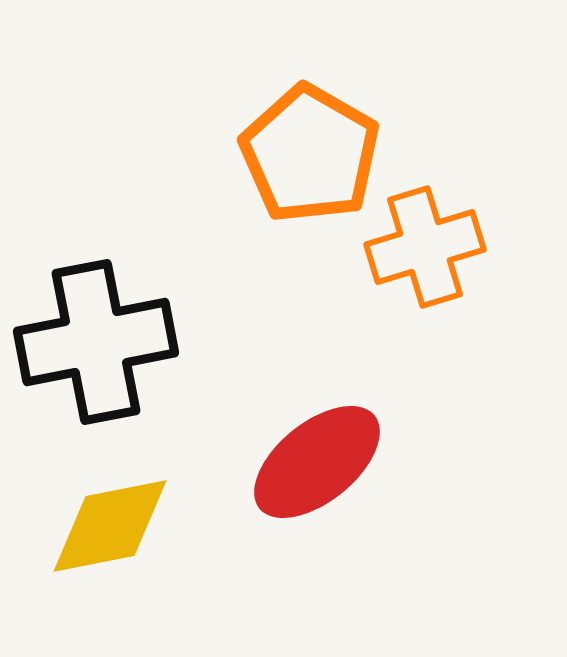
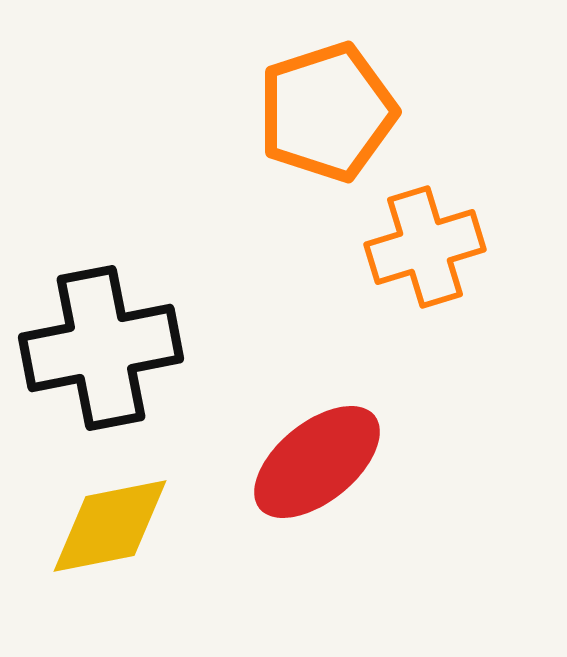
orange pentagon: moved 17 px right, 42 px up; rotated 24 degrees clockwise
black cross: moved 5 px right, 6 px down
